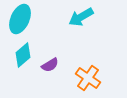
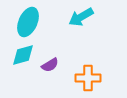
cyan ellipse: moved 8 px right, 3 px down
cyan diamond: rotated 25 degrees clockwise
orange cross: rotated 35 degrees counterclockwise
